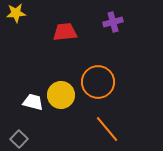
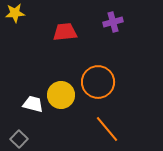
yellow star: moved 1 px left
white trapezoid: moved 2 px down
